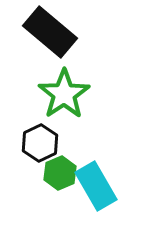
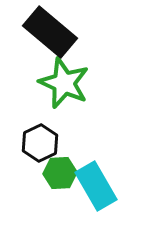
green star: moved 11 px up; rotated 15 degrees counterclockwise
green hexagon: rotated 20 degrees clockwise
